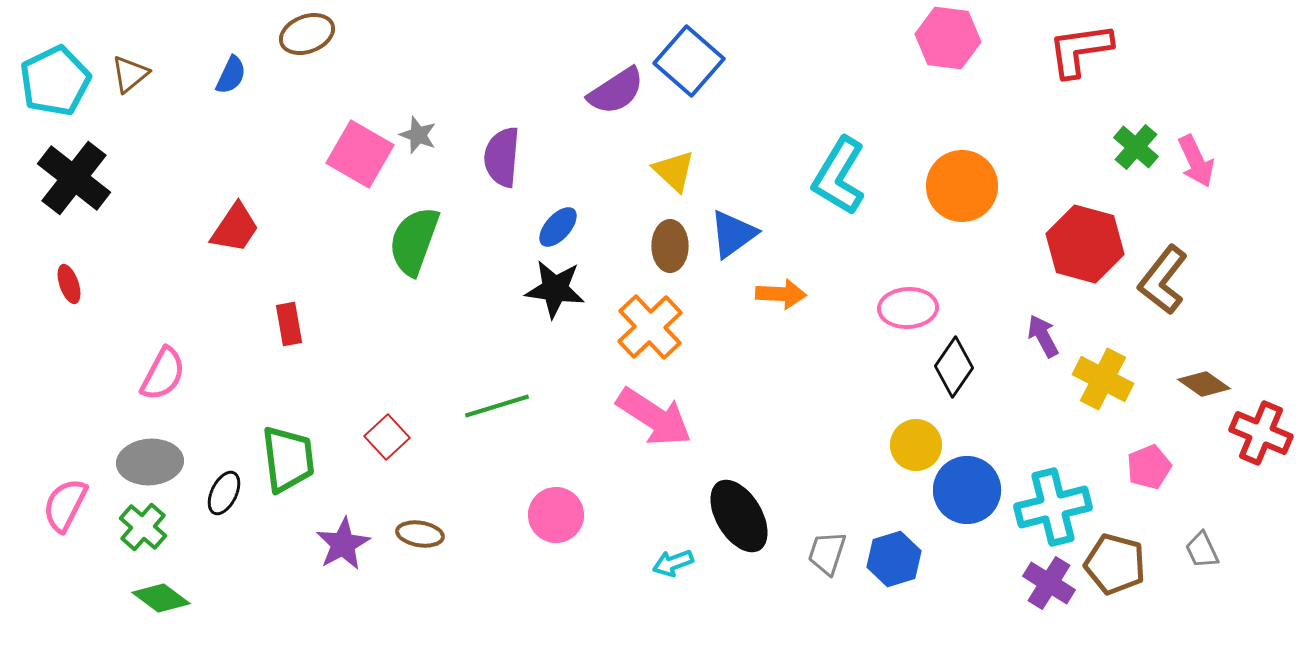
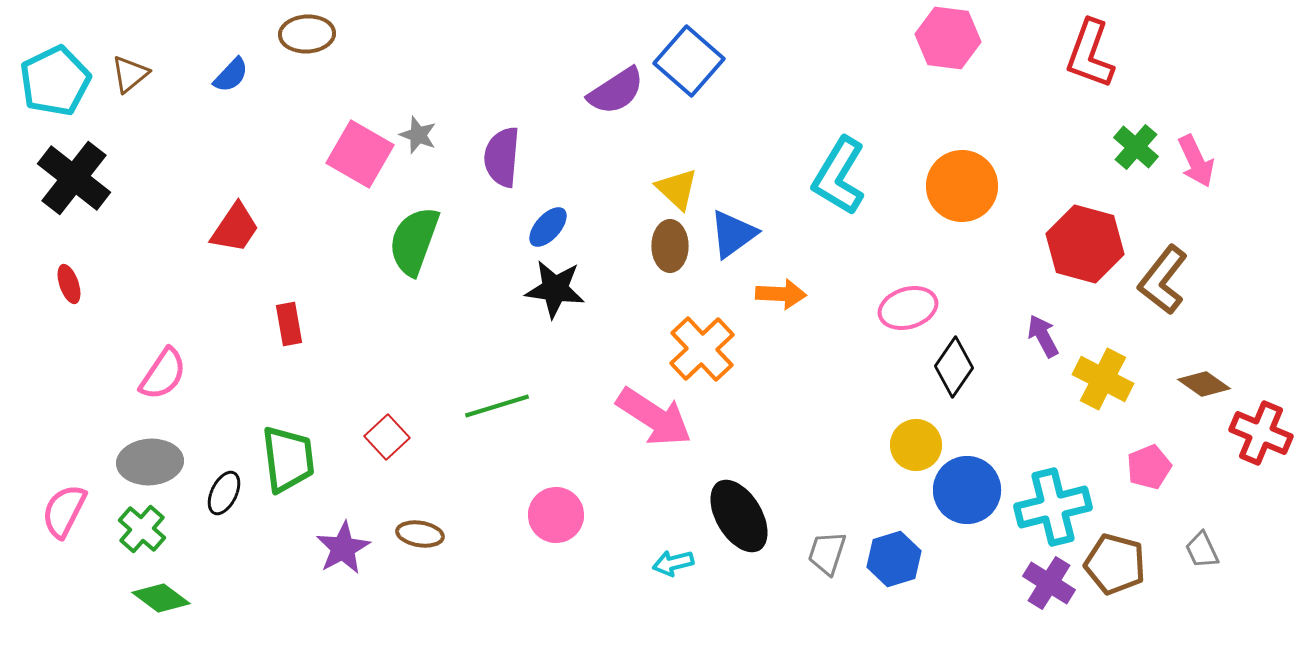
brown ellipse at (307, 34): rotated 18 degrees clockwise
red L-shape at (1080, 50): moved 10 px right, 4 px down; rotated 62 degrees counterclockwise
blue semicircle at (231, 75): rotated 18 degrees clockwise
yellow triangle at (674, 171): moved 3 px right, 18 px down
blue ellipse at (558, 227): moved 10 px left
pink ellipse at (908, 308): rotated 14 degrees counterclockwise
orange cross at (650, 327): moved 52 px right, 22 px down
pink semicircle at (163, 374): rotated 6 degrees clockwise
pink semicircle at (65, 505): moved 1 px left, 6 px down
green cross at (143, 527): moved 1 px left, 2 px down
purple star at (343, 544): moved 4 px down
cyan arrow at (673, 563): rotated 6 degrees clockwise
